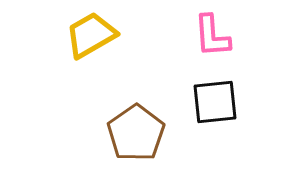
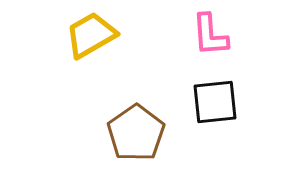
pink L-shape: moved 2 px left, 1 px up
